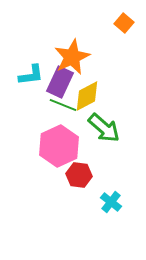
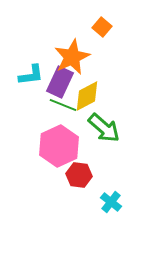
orange square: moved 22 px left, 4 px down
